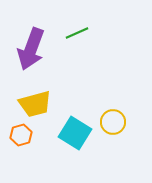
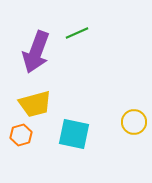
purple arrow: moved 5 px right, 3 px down
yellow circle: moved 21 px right
cyan square: moved 1 px left, 1 px down; rotated 20 degrees counterclockwise
